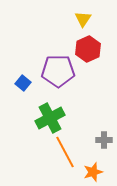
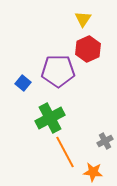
gray cross: moved 1 px right, 1 px down; rotated 28 degrees counterclockwise
orange star: rotated 24 degrees clockwise
